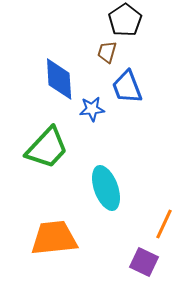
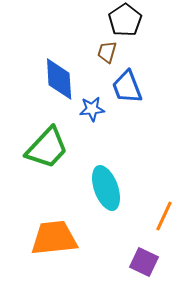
orange line: moved 8 px up
